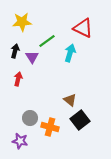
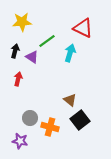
purple triangle: rotated 24 degrees counterclockwise
